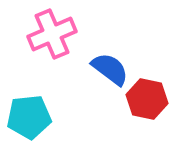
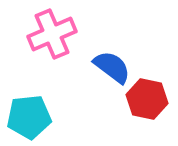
blue semicircle: moved 2 px right, 2 px up
